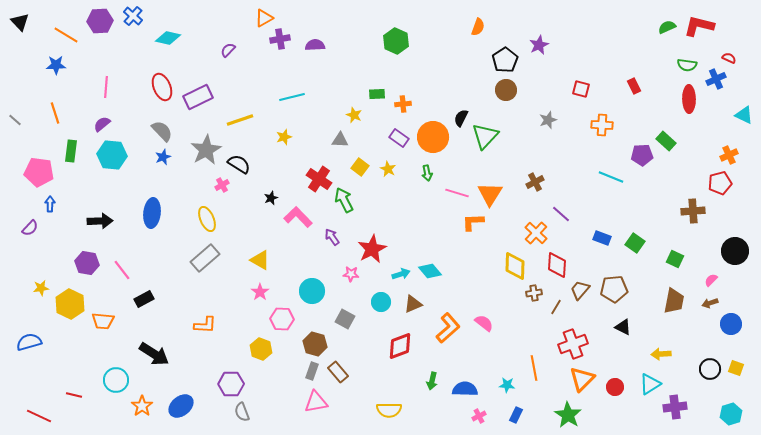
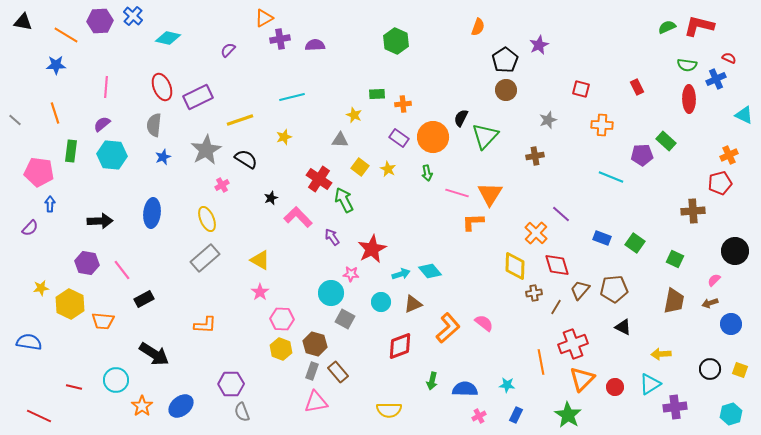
black triangle at (20, 22): moved 3 px right; rotated 36 degrees counterclockwise
red rectangle at (634, 86): moved 3 px right, 1 px down
gray semicircle at (162, 131): moved 8 px left, 6 px up; rotated 130 degrees counterclockwise
black semicircle at (239, 164): moved 7 px right, 5 px up
brown cross at (535, 182): moved 26 px up; rotated 18 degrees clockwise
red diamond at (557, 265): rotated 20 degrees counterclockwise
pink semicircle at (711, 280): moved 3 px right
cyan circle at (312, 291): moved 19 px right, 2 px down
blue semicircle at (29, 342): rotated 25 degrees clockwise
yellow hexagon at (261, 349): moved 20 px right
orange line at (534, 368): moved 7 px right, 6 px up
yellow square at (736, 368): moved 4 px right, 2 px down
red line at (74, 395): moved 8 px up
